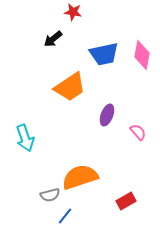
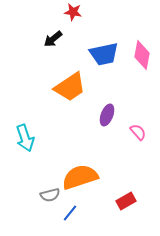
blue line: moved 5 px right, 3 px up
